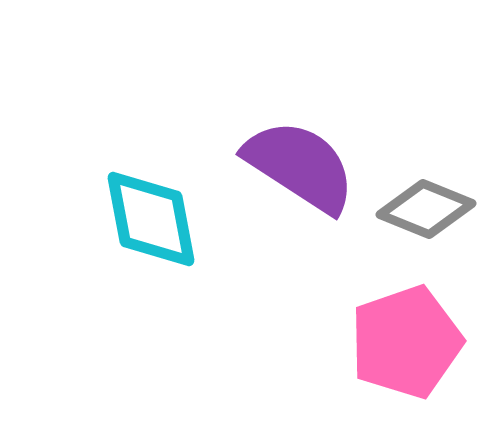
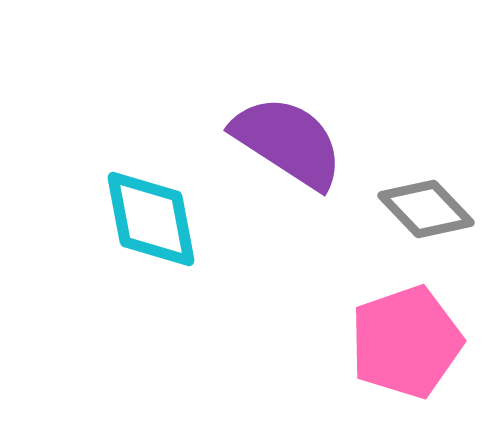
purple semicircle: moved 12 px left, 24 px up
gray diamond: rotated 24 degrees clockwise
